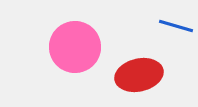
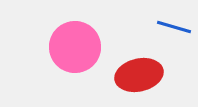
blue line: moved 2 px left, 1 px down
